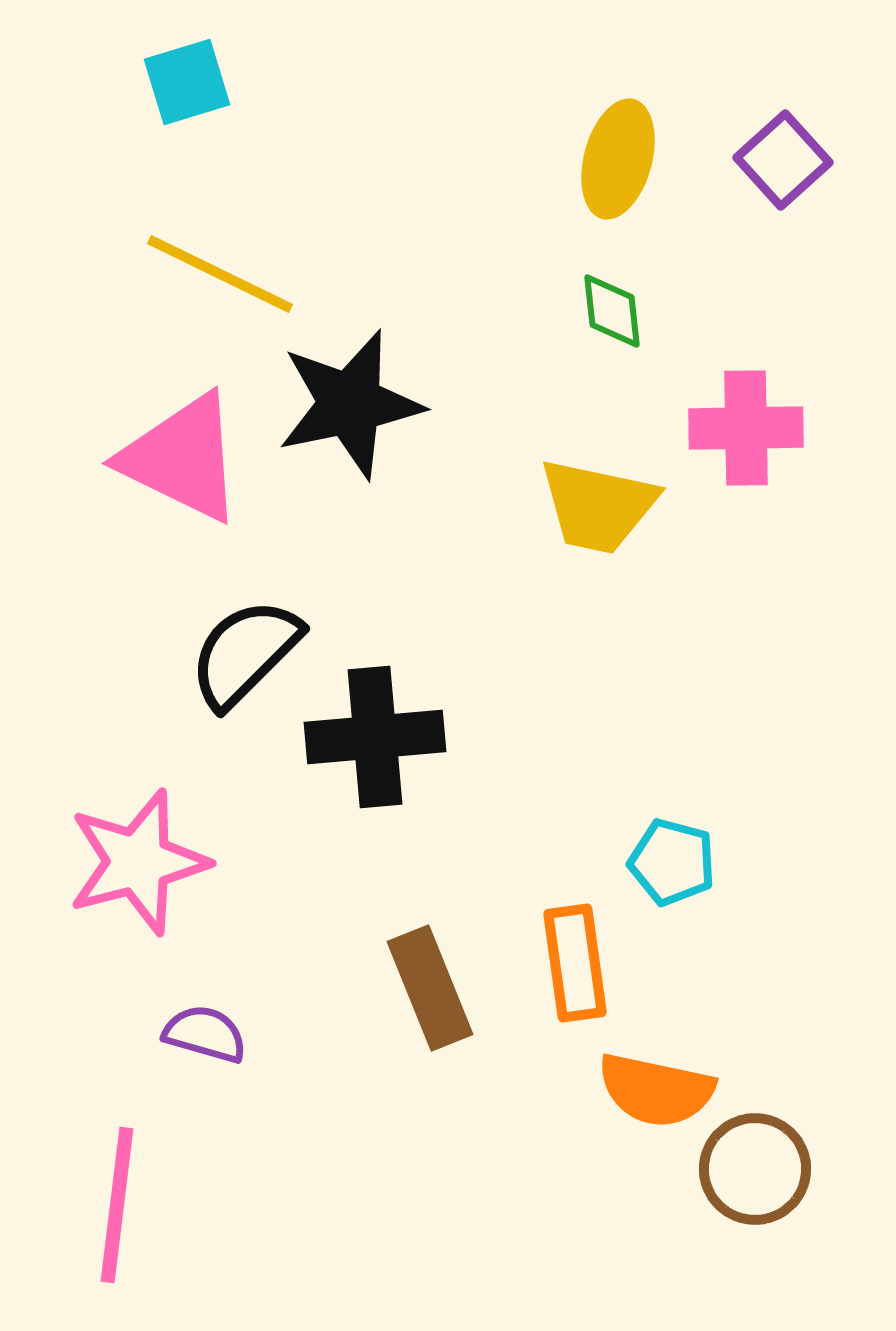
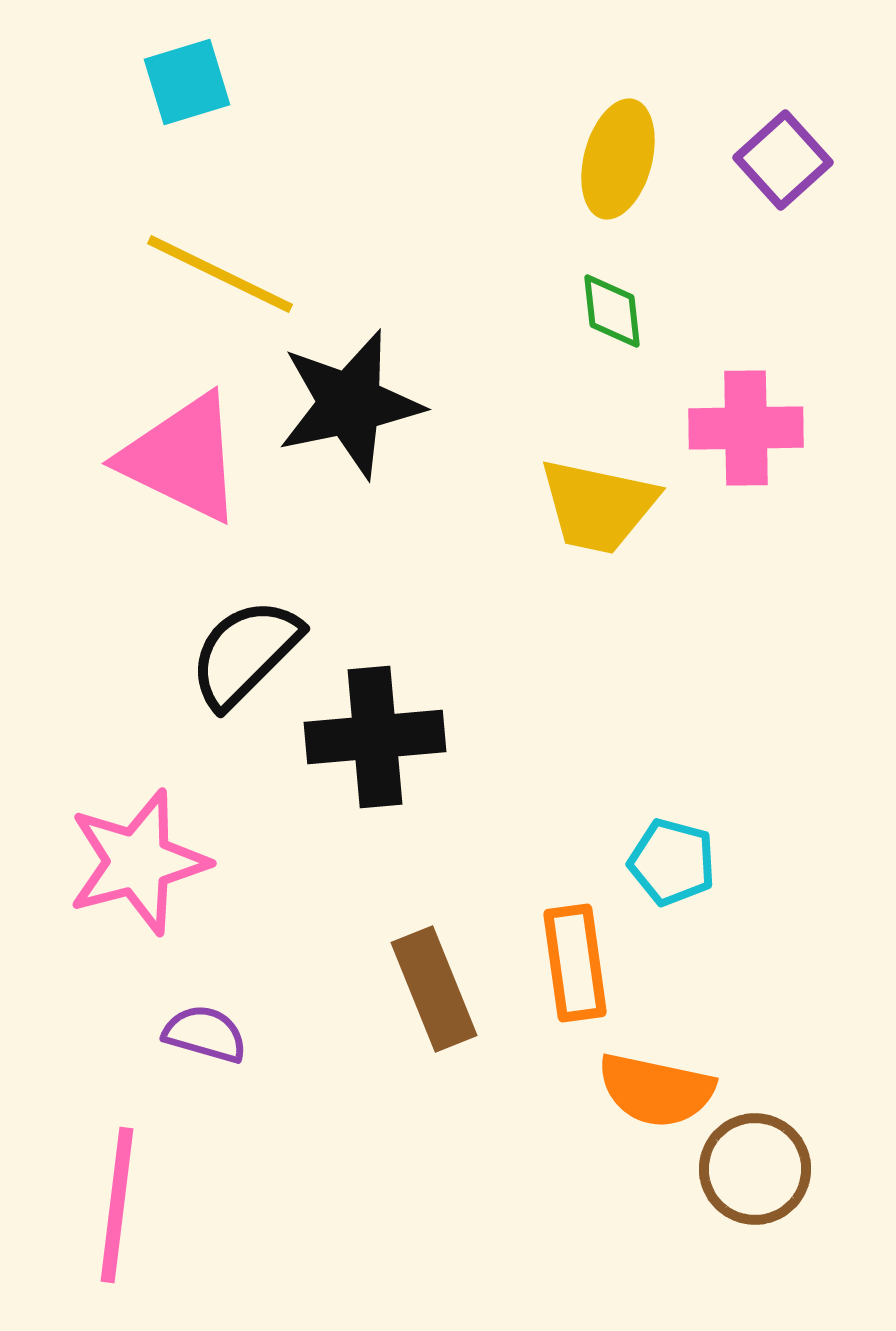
brown rectangle: moved 4 px right, 1 px down
